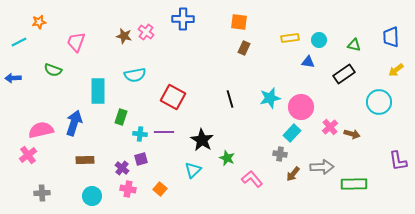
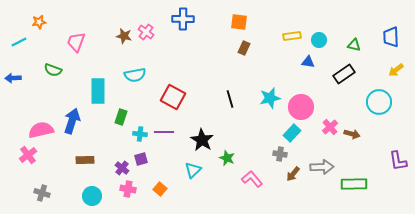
yellow rectangle at (290, 38): moved 2 px right, 2 px up
blue arrow at (74, 123): moved 2 px left, 2 px up
gray cross at (42, 193): rotated 21 degrees clockwise
